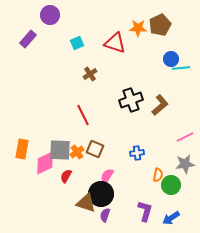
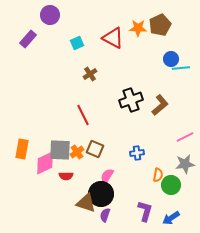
red triangle: moved 2 px left, 5 px up; rotated 10 degrees clockwise
red semicircle: rotated 120 degrees counterclockwise
